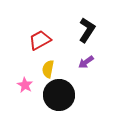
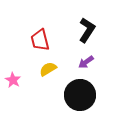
red trapezoid: rotated 75 degrees counterclockwise
yellow semicircle: rotated 48 degrees clockwise
pink star: moved 12 px left, 5 px up
black circle: moved 21 px right
